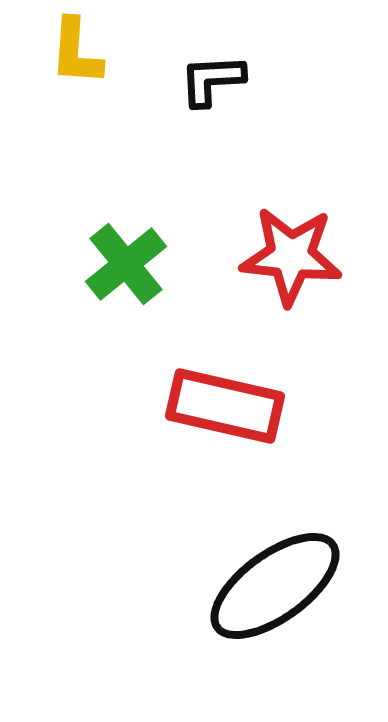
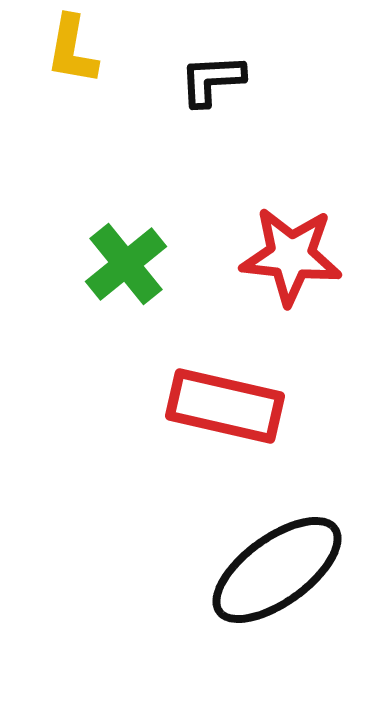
yellow L-shape: moved 4 px left, 2 px up; rotated 6 degrees clockwise
black ellipse: moved 2 px right, 16 px up
